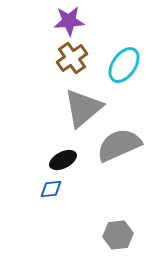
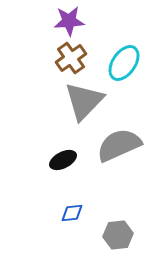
brown cross: moved 1 px left
cyan ellipse: moved 2 px up
gray triangle: moved 1 px right, 7 px up; rotated 6 degrees counterclockwise
blue diamond: moved 21 px right, 24 px down
